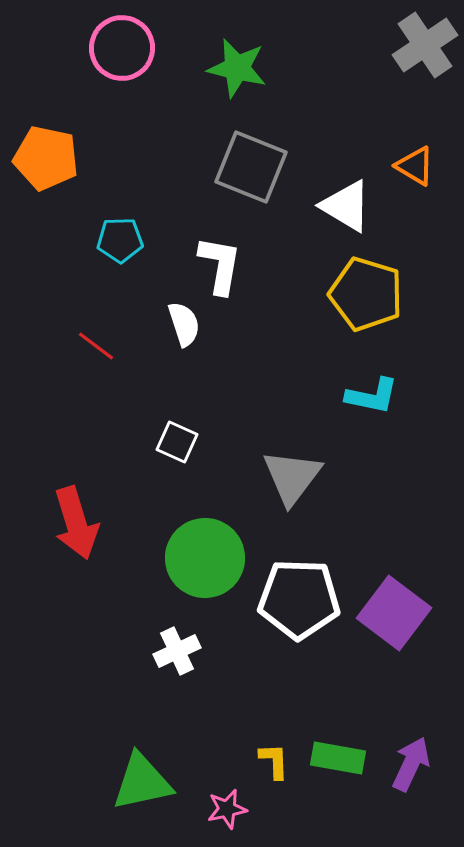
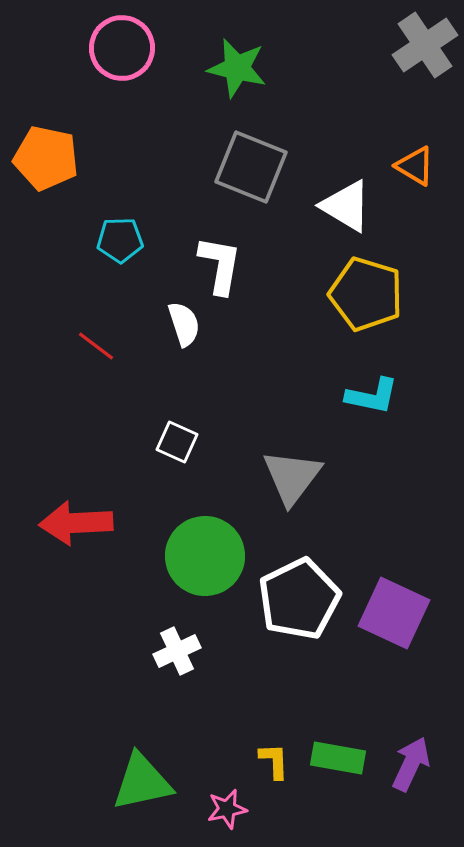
red arrow: rotated 104 degrees clockwise
green circle: moved 2 px up
white pentagon: rotated 28 degrees counterclockwise
purple square: rotated 12 degrees counterclockwise
